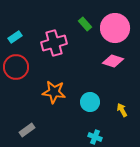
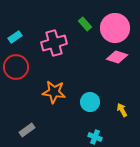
pink diamond: moved 4 px right, 4 px up
